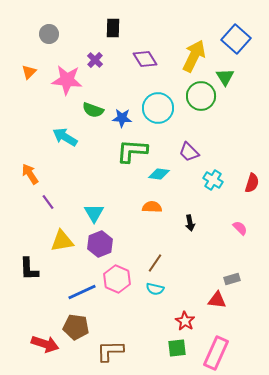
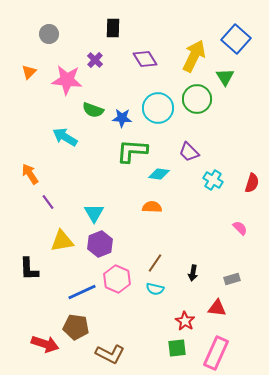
green circle: moved 4 px left, 3 px down
black arrow: moved 3 px right, 50 px down; rotated 21 degrees clockwise
red triangle: moved 8 px down
brown L-shape: moved 3 px down; rotated 152 degrees counterclockwise
